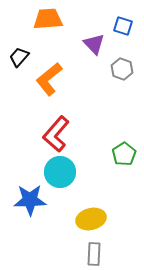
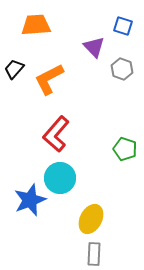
orange trapezoid: moved 12 px left, 6 px down
purple triangle: moved 3 px down
black trapezoid: moved 5 px left, 12 px down
orange L-shape: rotated 12 degrees clockwise
green pentagon: moved 1 px right, 5 px up; rotated 20 degrees counterclockwise
cyan circle: moved 6 px down
blue star: rotated 20 degrees counterclockwise
yellow ellipse: rotated 48 degrees counterclockwise
